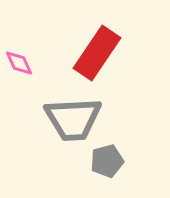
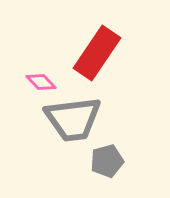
pink diamond: moved 22 px right, 19 px down; rotated 20 degrees counterclockwise
gray trapezoid: rotated 4 degrees counterclockwise
